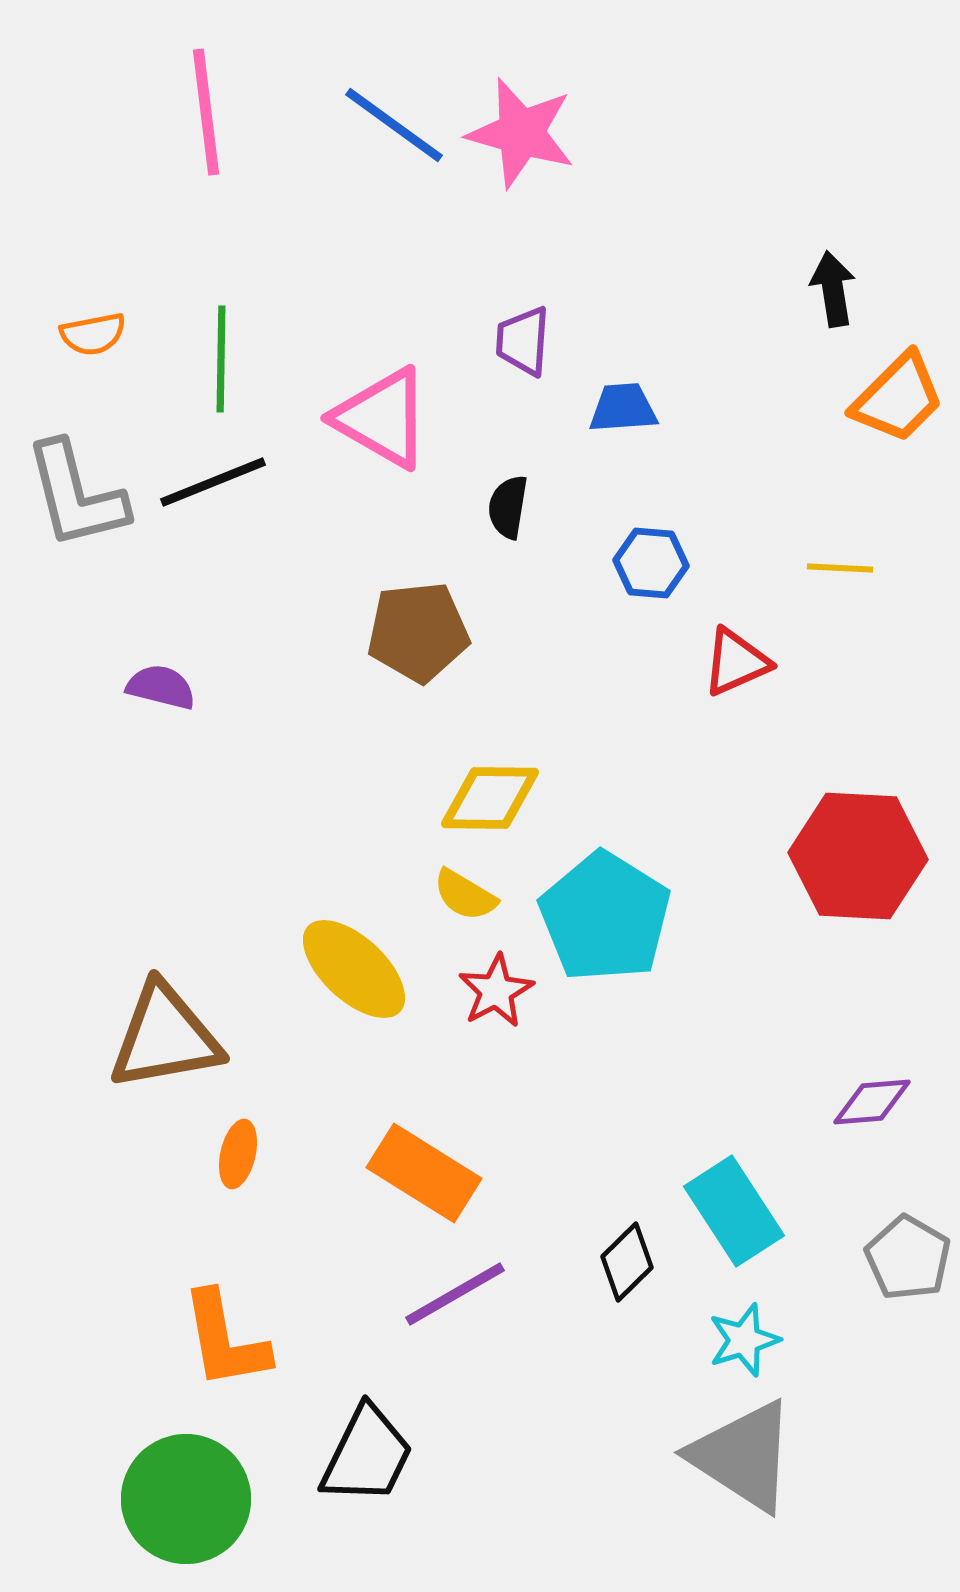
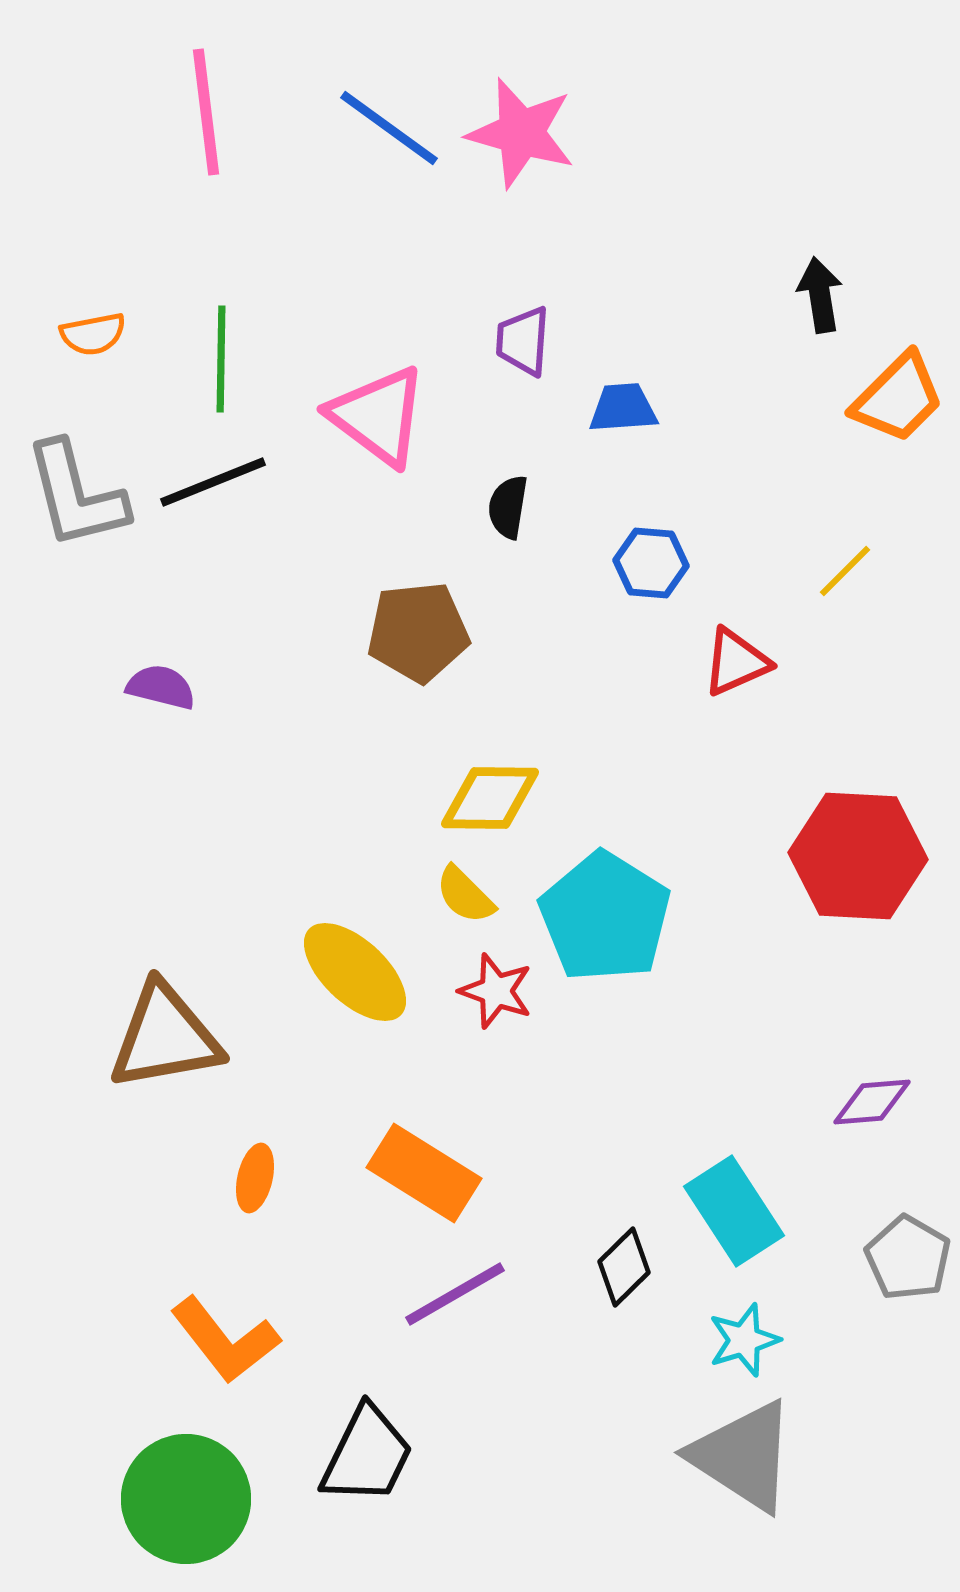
blue line: moved 5 px left, 3 px down
black arrow: moved 13 px left, 6 px down
pink triangle: moved 4 px left, 2 px up; rotated 7 degrees clockwise
yellow line: moved 5 px right, 3 px down; rotated 48 degrees counterclockwise
yellow semicircle: rotated 14 degrees clockwise
yellow ellipse: moved 1 px right, 3 px down
red star: rotated 24 degrees counterclockwise
orange ellipse: moved 17 px right, 24 px down
black diamond: moved 3 px left, 5 px down
orange L-shape: rotated 28 degrees counterclockwise
